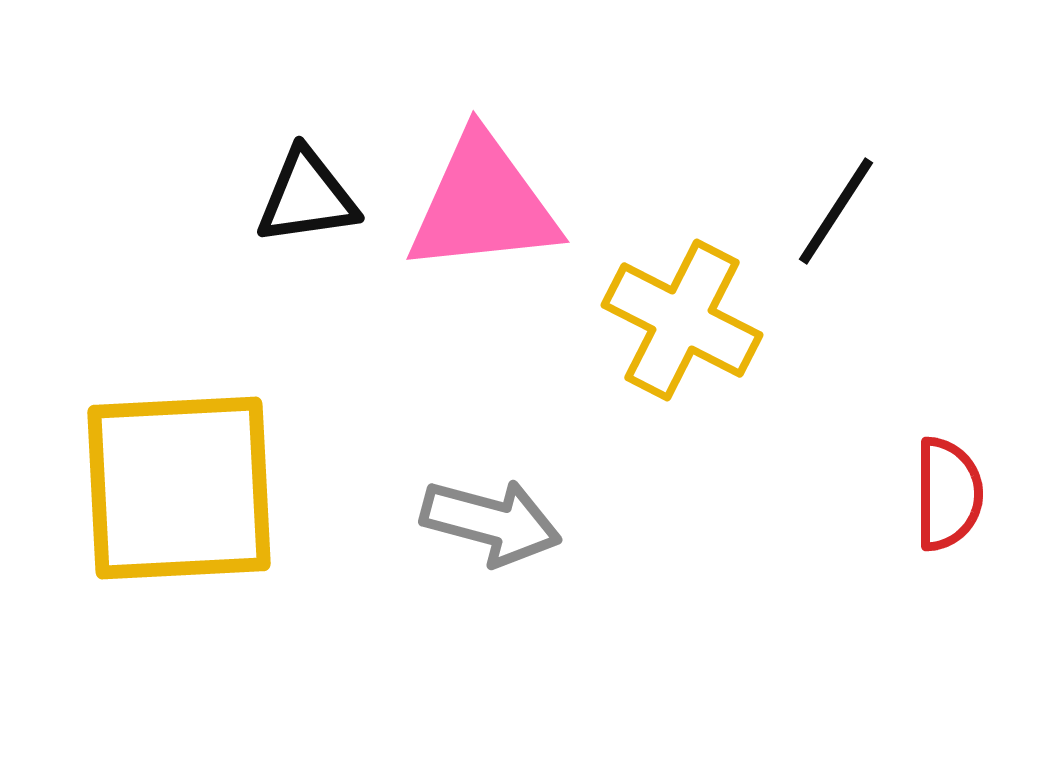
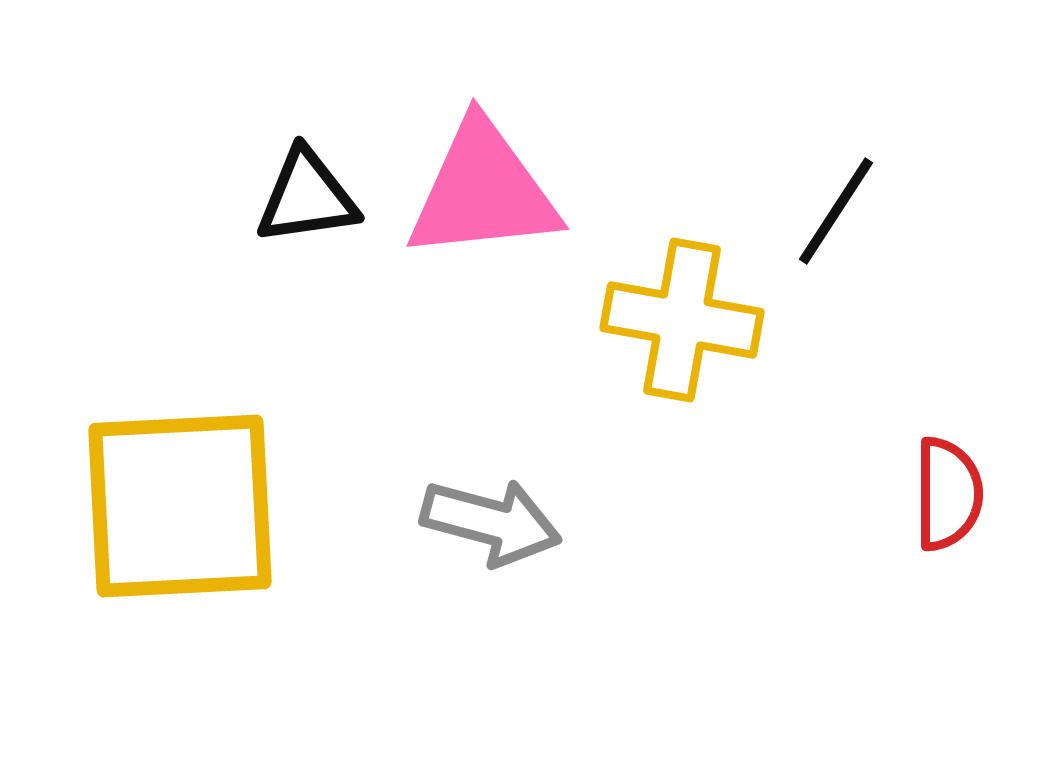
pink triangle: moved 13 px up
yellow cross: rotated 17 degrees counterclockwise
yellow square: moved 1 px right, 18 px down
